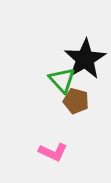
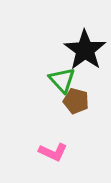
black star: moved 9 px up; rotated 6 degrees counterclockwise
